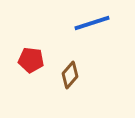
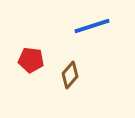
blue line: moved 3 px down
